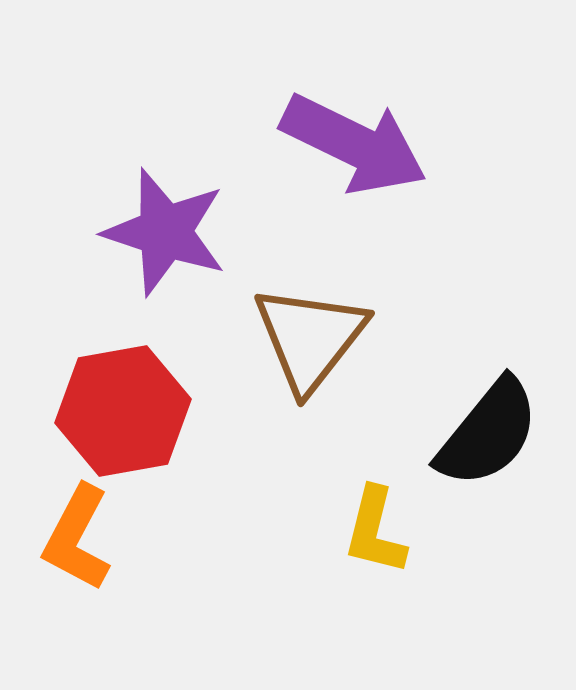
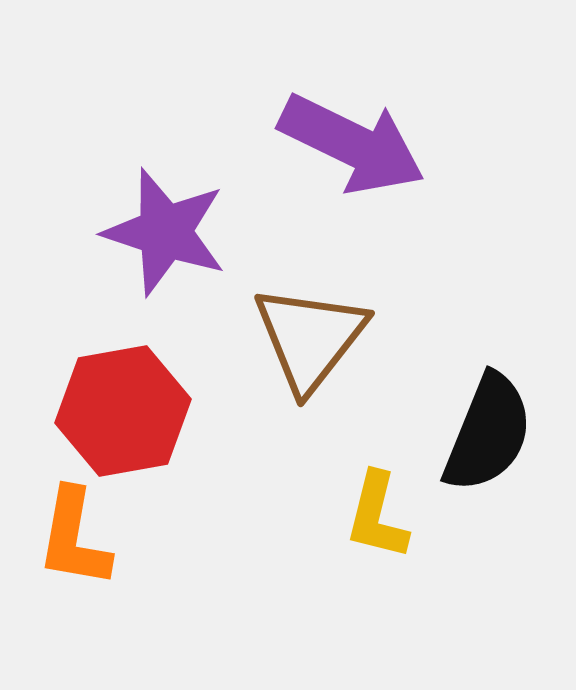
purple arrow: moved 2 px left
black semicircle: rotated 17 degrees counterclockwise
yellow L-shape: moved 2 px right, 15 px up
orange L-shape: moved 3 px left; rotated 18 degrees counterclockwise
